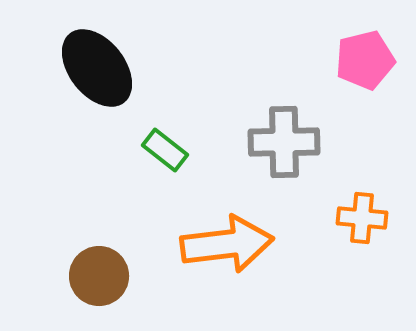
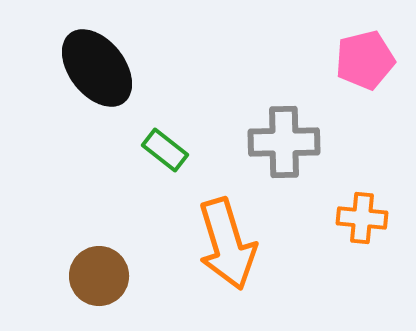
orange arrow: rotated 80 degrees clockwise
